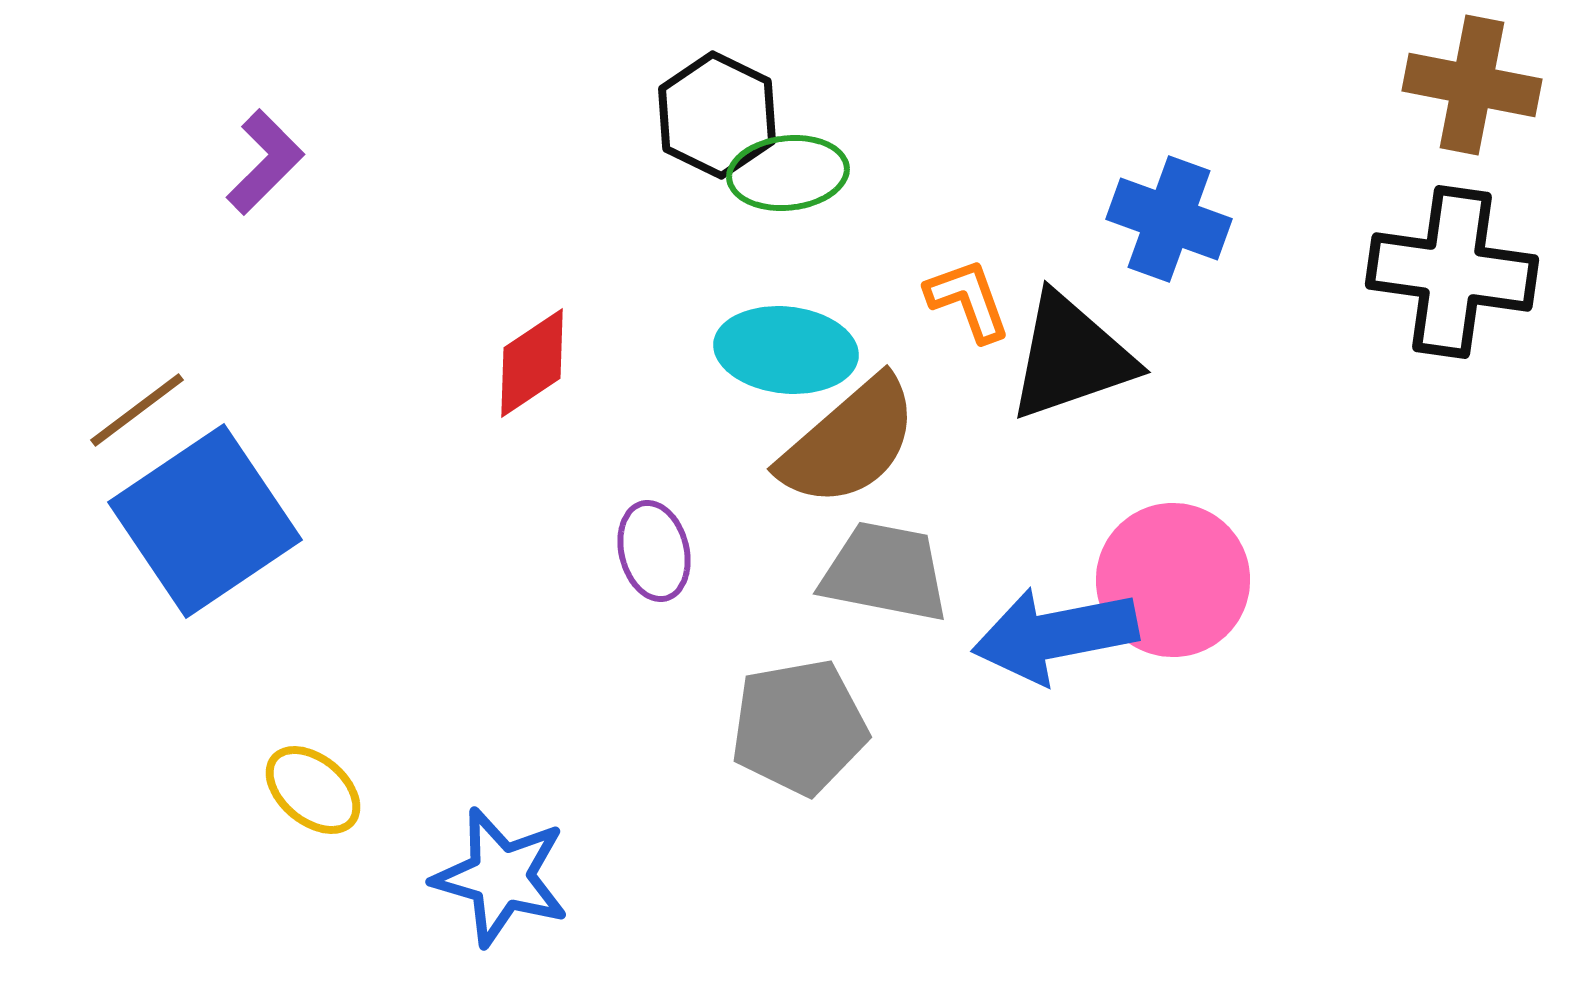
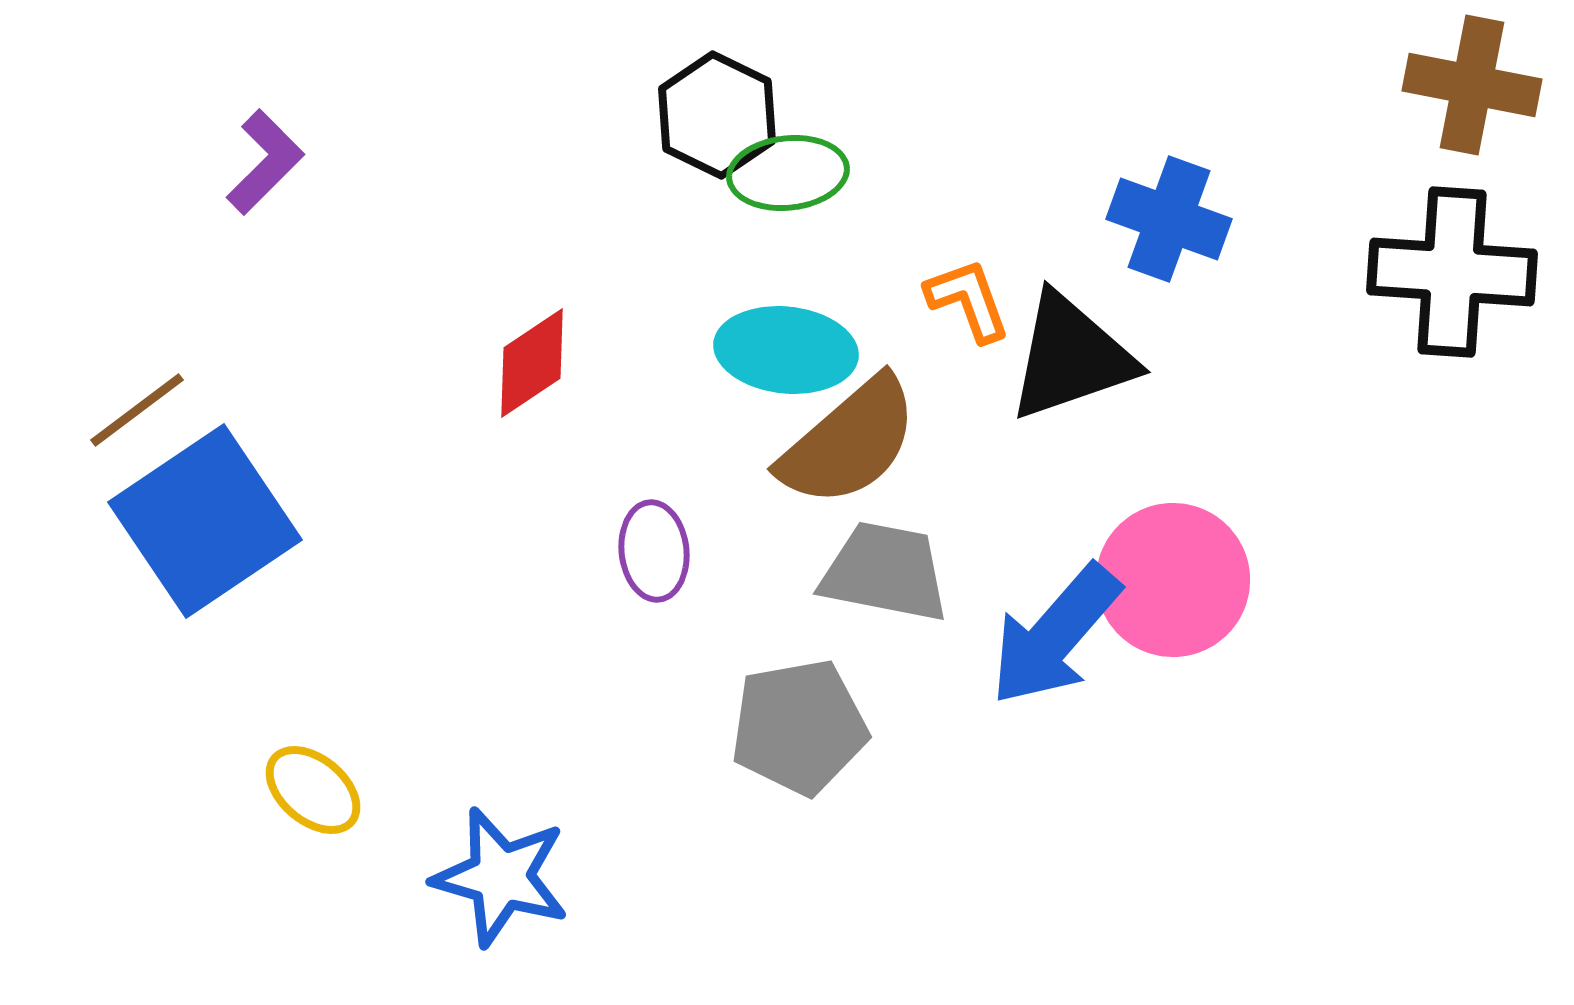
black cross: rotated 4 degrees counterclockwise
purple ellipse: rotated 8 degrees clockwise
blue arrow: rotated 38 degrees counterclockwise
